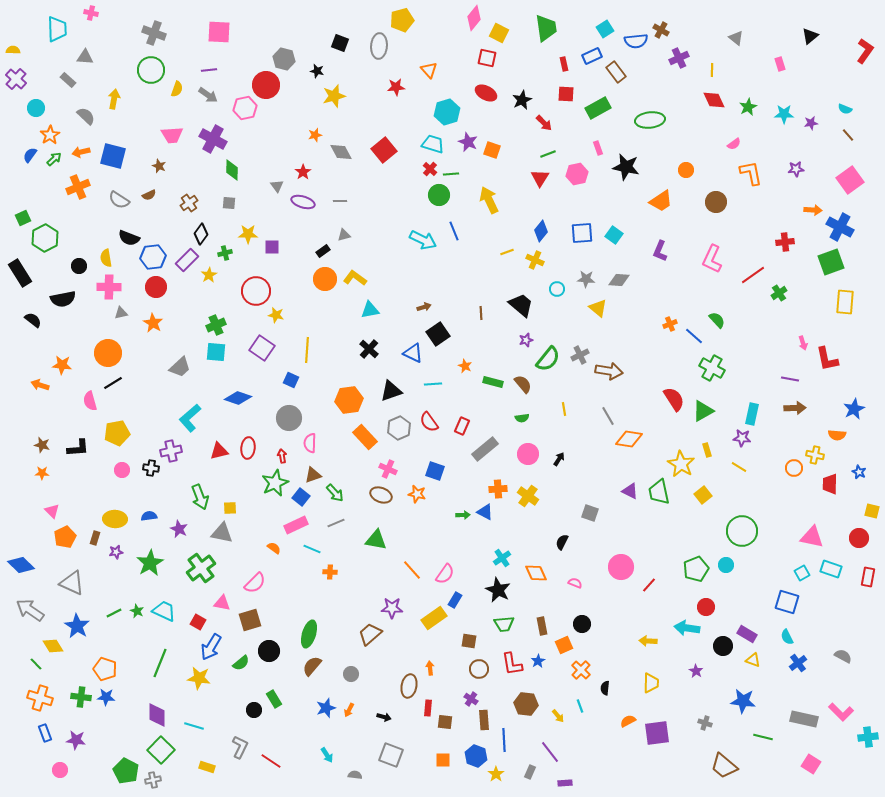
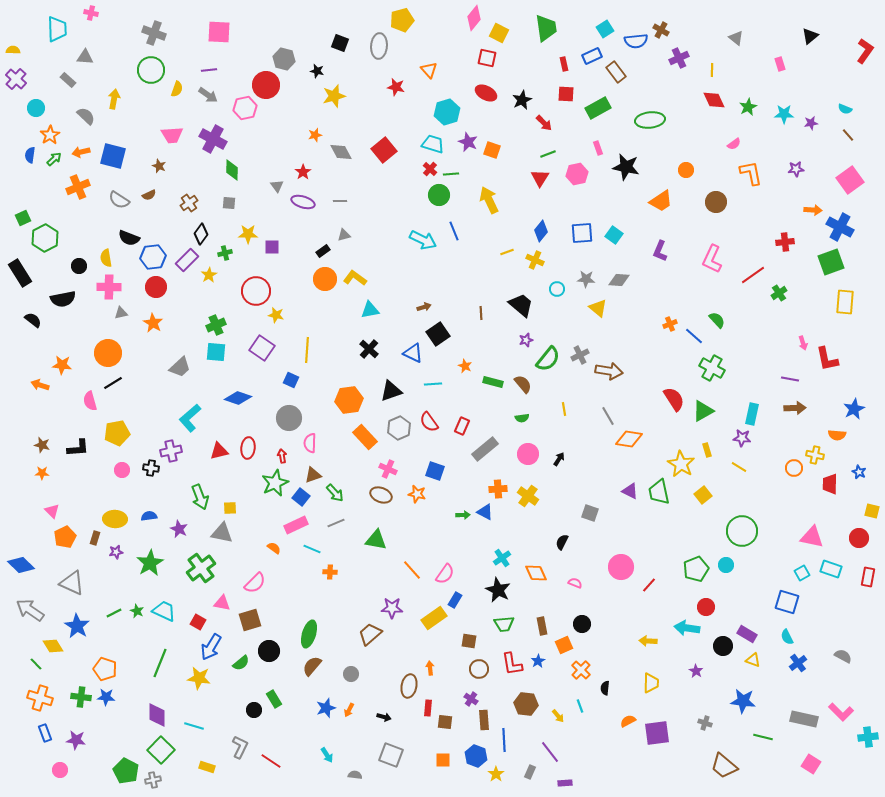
red star at (396, 87): rotated 18 degrees clockwise
blue semicircle at (30, 155): rotated 28 degrees counterclockwise
